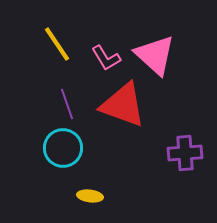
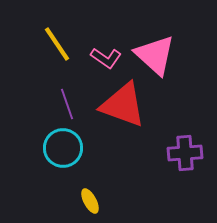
pink L-shape: rotated 24 degrees counterclockwise
yellow ellipse: moved 5 px down; rotated 55 degrees clockwise
